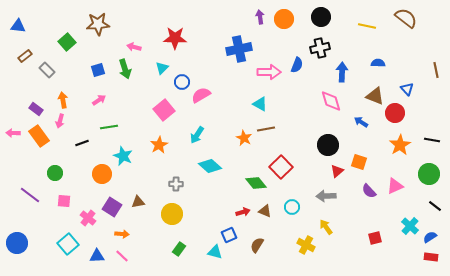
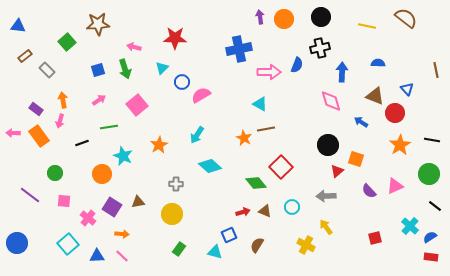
pink square at (164, 110): moved 27 px left, 5 px up
orange square at (359, 162): moved 3 px left, 3 px up
